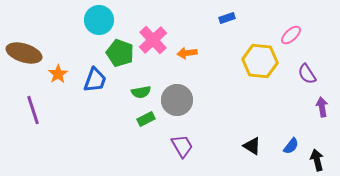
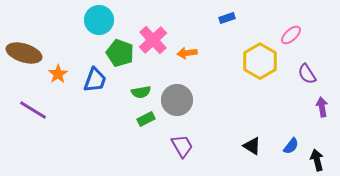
yellow hexagon: rotated 24 degrees clockwise
purple line: rotated 40 degrees counterclockwise
